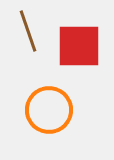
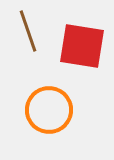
red square: moved 3 px right; rotated 9 degrees clockwise
